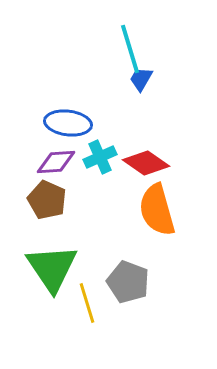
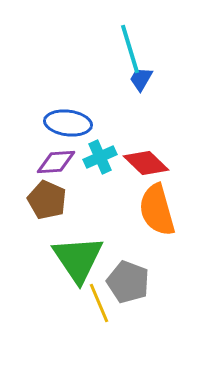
red diamond: rotated 9 degrees clockwise
green triangle: moved 26 px right, 9 px up
yellow line: moved 12 px right; rotated 6 degrees counterclockwise
